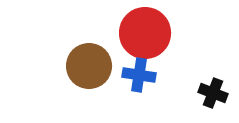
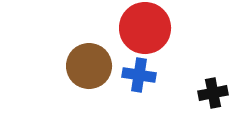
red circle: moved 5 px up
black cross: rotated 32 degrees counterclockwise
